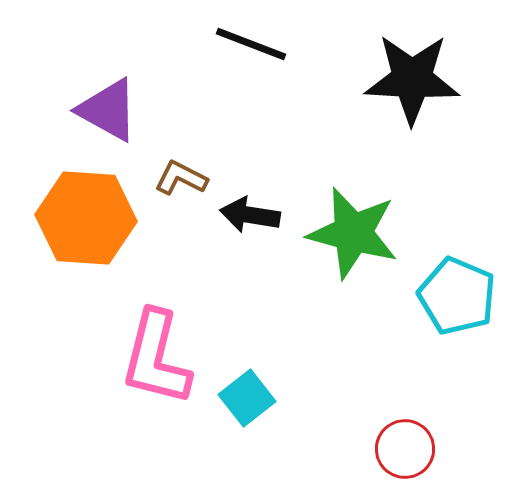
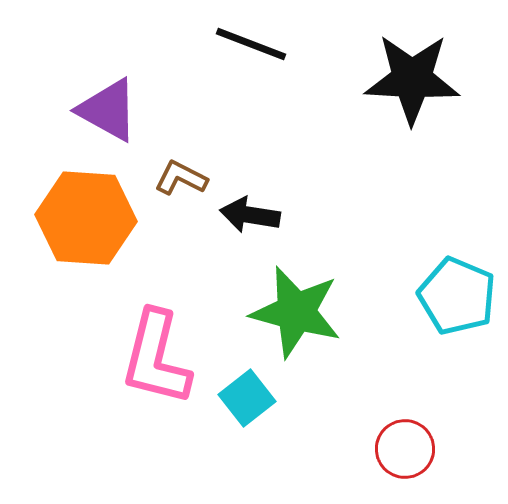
green star: moved 57 px left, 79 px down
